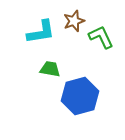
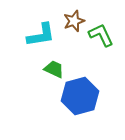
cyan L-shape: moved 3 px down
green L-shape: moved 2 px up
green trapezoid: moved 4 px right; rotated 15 degrees clockwise
